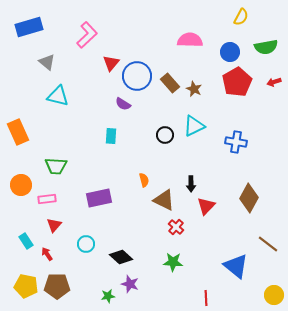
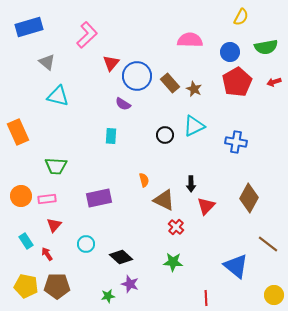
orange circle at (21, 185): moved 11 px down
